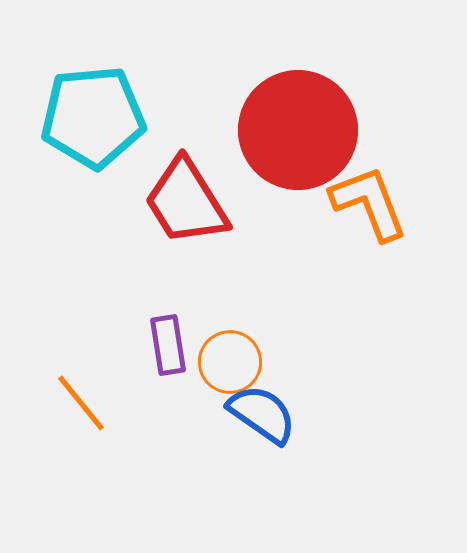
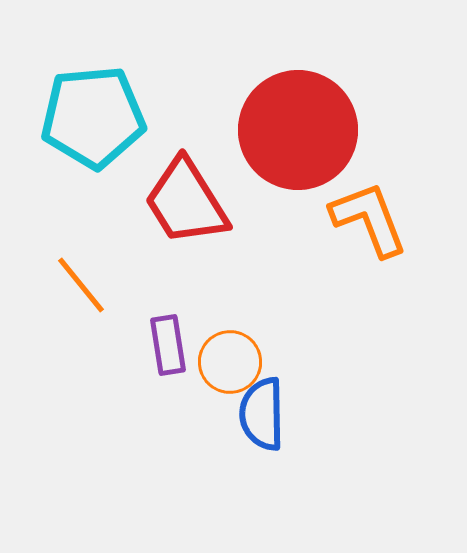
orange L-shape: moved 16 px down
orange line: moved 118 px up
blue semicircle: rotated 126 degrees counterclockwise
